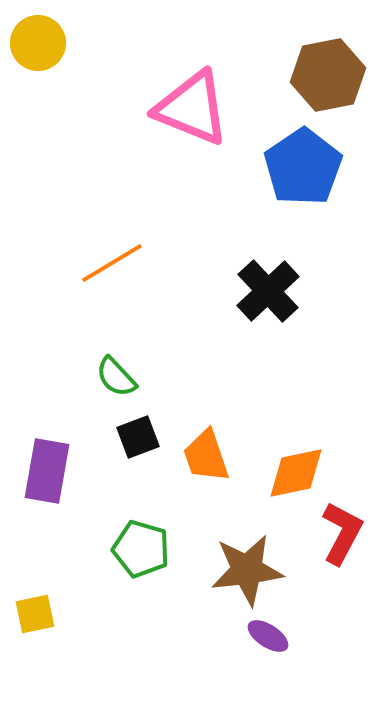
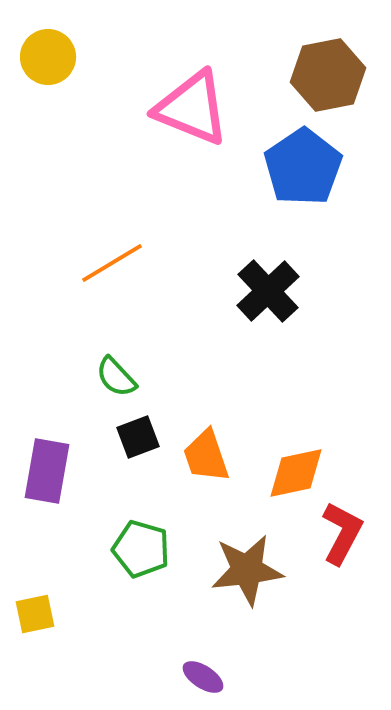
yellow circle: moved 10 px right, 14 px down
purple ellipse: moved 65 px left, 41 px down
